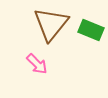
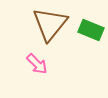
brown triangle: moved 1 px left
